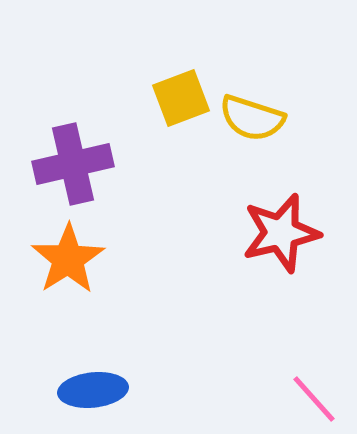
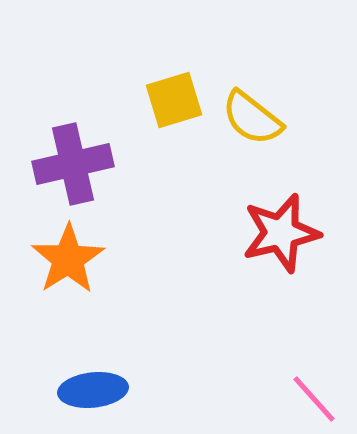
yellow square: moved 7 px left, 2 px down; rotated 4 degrees clockwise
yellow semicircle: rotated 20 degrees clockwise
